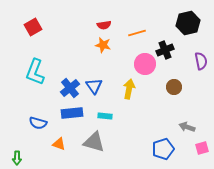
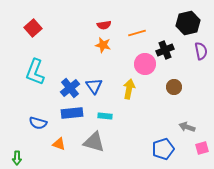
red square: moved 1 px down; rotated 12 degrees counterclockwise
purple semicircle: moved 10 px up
